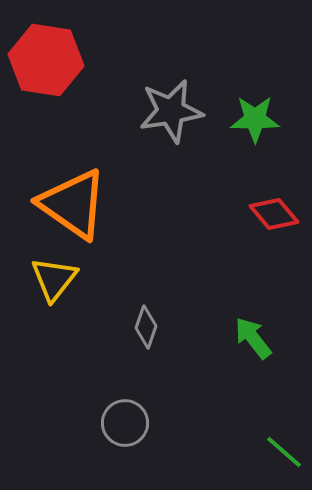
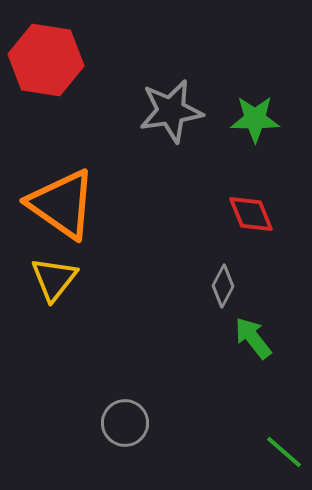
orange triangle: moved 11 px left
red diamond: moved 23 px left; rotated 18 degrees clockwise
gray diamond: moved 77 px right, 41 px up; rotated 9 degrees clockwise
